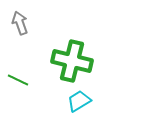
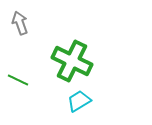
green cross: rotated 12 degrees clockwise
